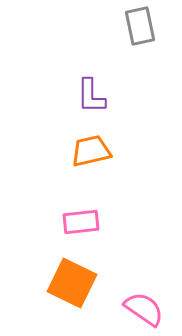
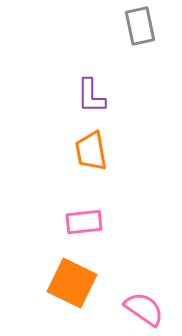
orange trapezoid: rotated 87 degrees counterclockwise
pink rectangle: moved 3 px right
